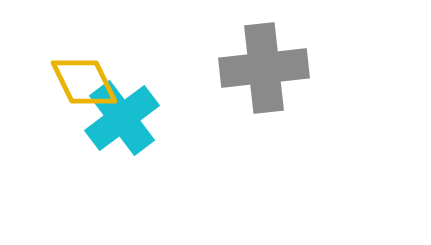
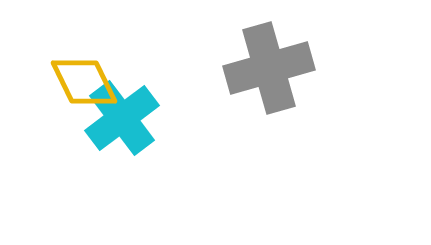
gray cross: moved 5 px right; rotated 10 degrees counterclockwise
